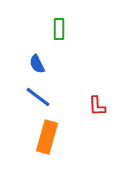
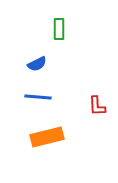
blue semicircle: rotated 90 degrees counterclockwise
blue line: rotated 32 degrees counterclockwise
orange rectangle: rotated 60 degrees clockwise
